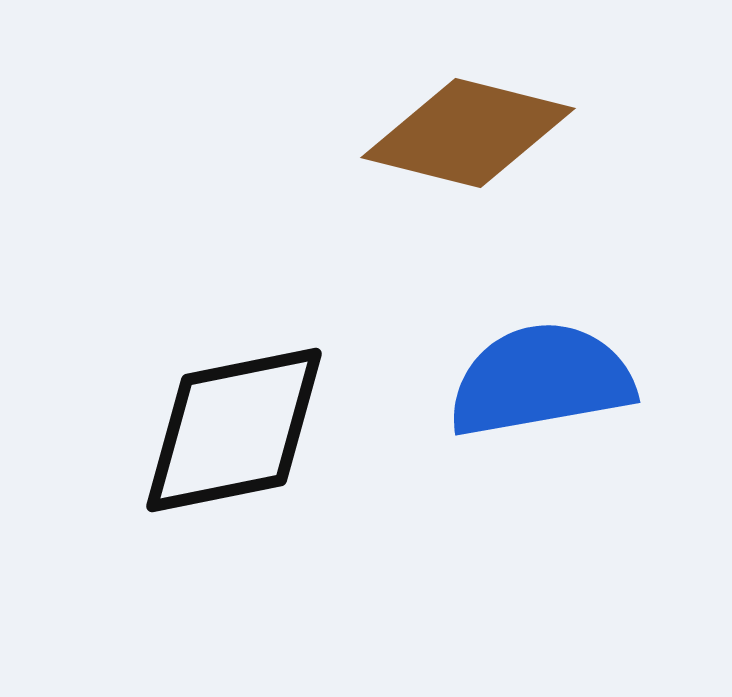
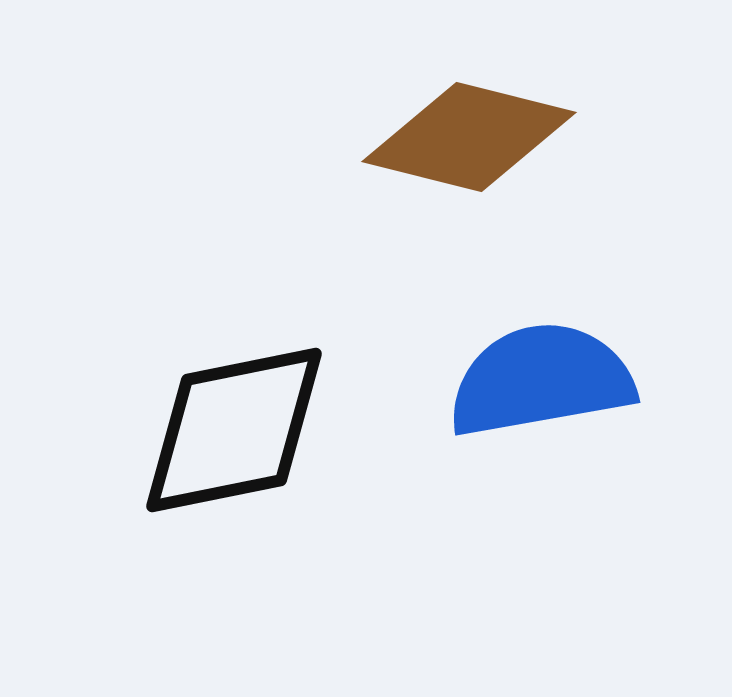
brown diamond: moved 1 px right, 4 px down
